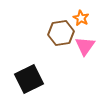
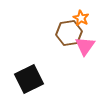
brown hexagon: moved 8 px right
